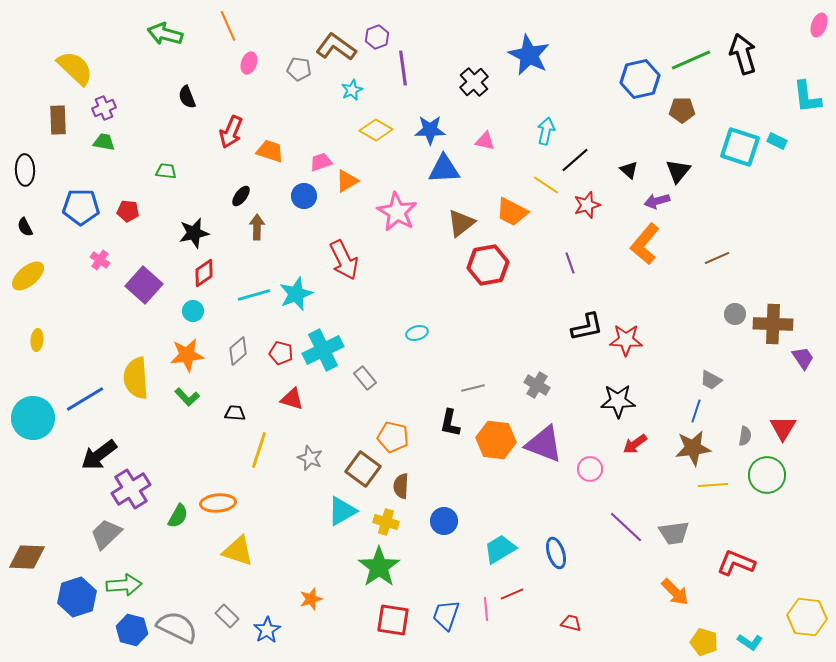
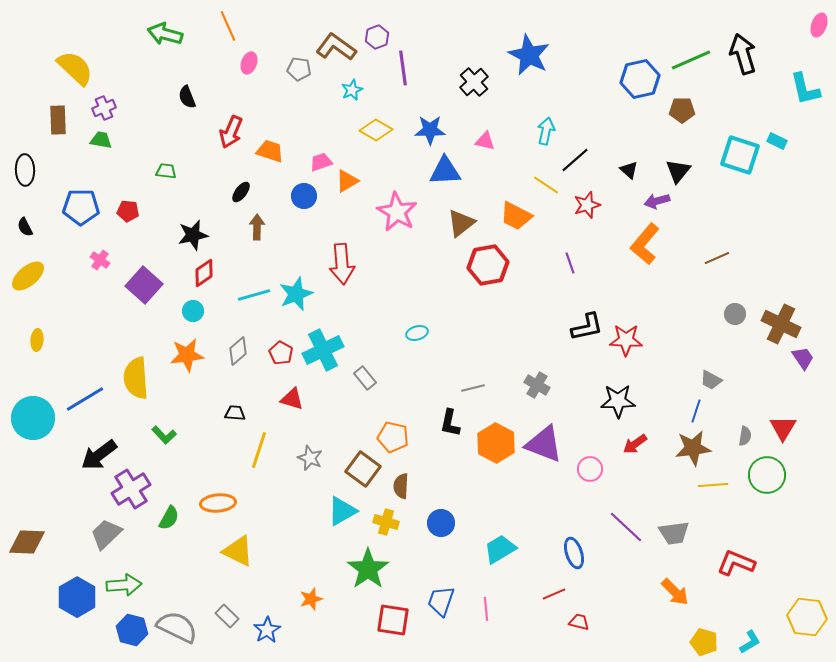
cyan L-shape at (807, 97): moved 2 px left, 8 px up; rotated 6 degrees counterclockwise
green trapezoid at (104, 142): moved 3 px left, 2 px up
cyan square at (740, 147): moved 8 px down
blue triangle at (444, 169): moved 1 px right, 2 px down
black ellipse at (241, 196): moved 4 px up
orange trapezoid at (512, 212): moved 4 px right, 4 px down
black star at (194, 233): moved 1 px left, 2 px down
red arrow at (344, 260): moved 2 px left, 4 px down; rotated 21 degrees clockwise
brown cross at (773, 324): moved 8 px right; rotated 24 degrees clockwise
red pentagon at (281, 353): rotated 15 degrees clockwise
green L-shape at (187, 397): moved 23 px left, 38 px down
orange hexagon at (496, 440): moved 3 px down; rotated 21 degrees clockwise
green semicircle at (178, 516): moved 9 px left, 2 px down
blue circle at (444, 521): moved 3 px left, 2 px down
yellow triangle at (238, 551): rotated 8 degrees clockwise
blue ellipse at (556, 553): moved 18 px right
brown diamond at (27, 557): moved 15 px up
green star at (379, 567): moved 11 px left, 2 px down
red line at (512, 594): moved 42 px right
blue hexagon at (77, 597): rotated 12 degrees counterclockwise
blue trapezoid at (446, 615): moved 5 px left, 14 px up
red trapezoid at (571, 623): moved 8 px right, 1 px up
cyan L-shape at (750, 642): rotated 65 degrees counterclockwise
